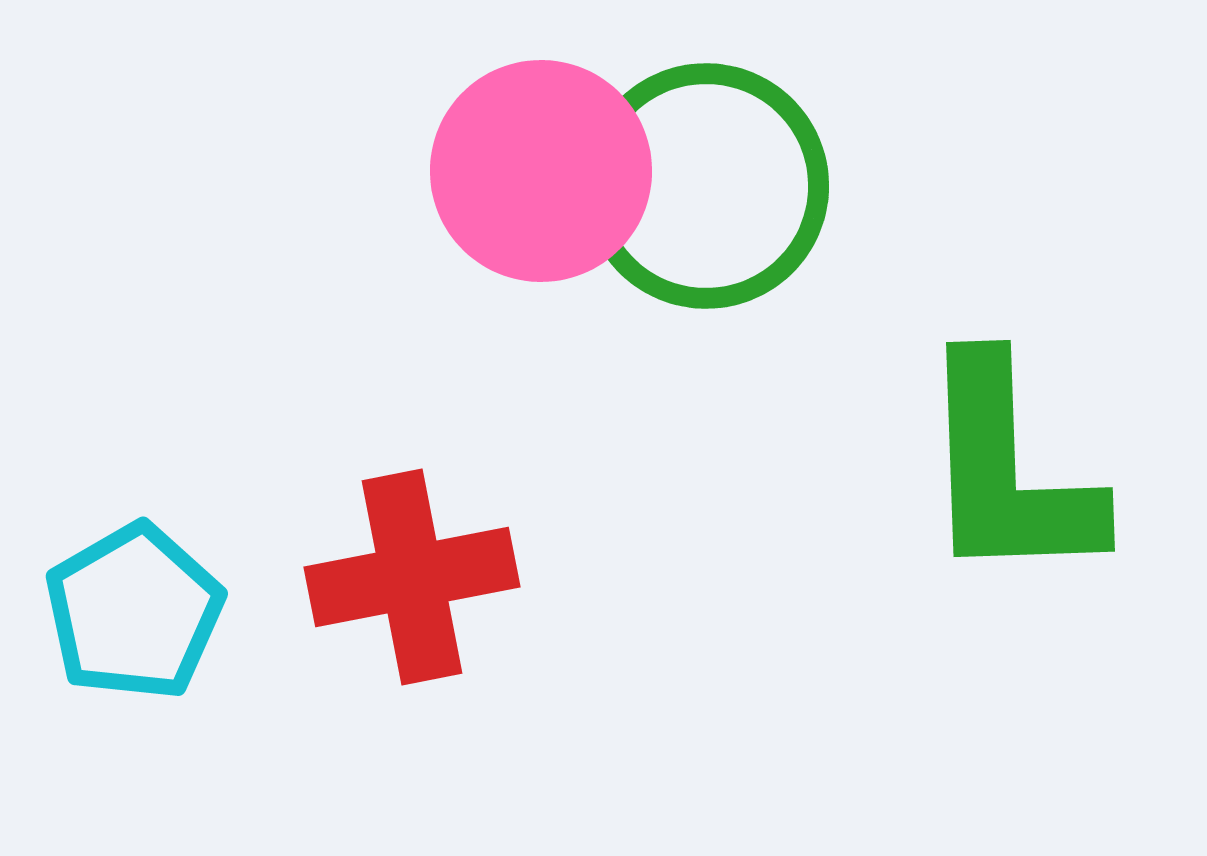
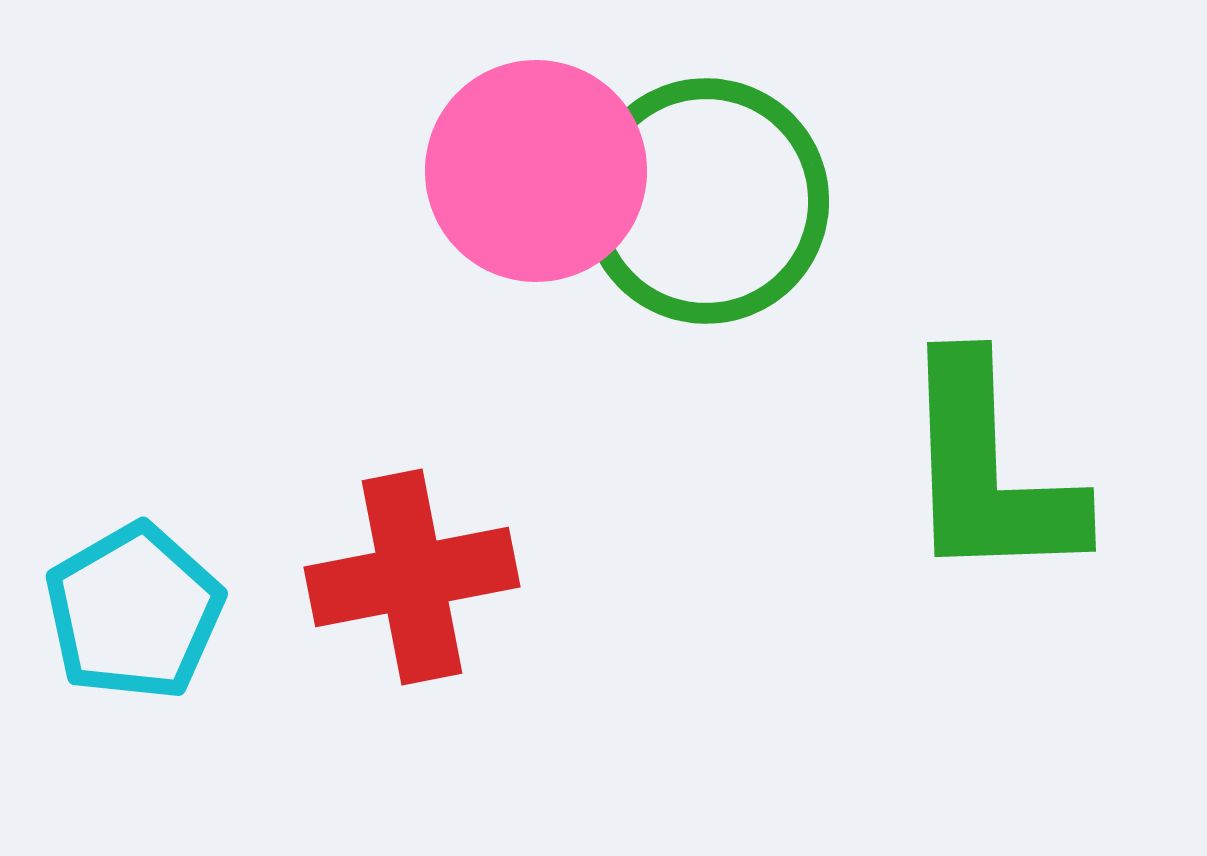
pink circle: moved 5 px left
green circle: moved 15 px down
green L-shape: moved 19 px left
